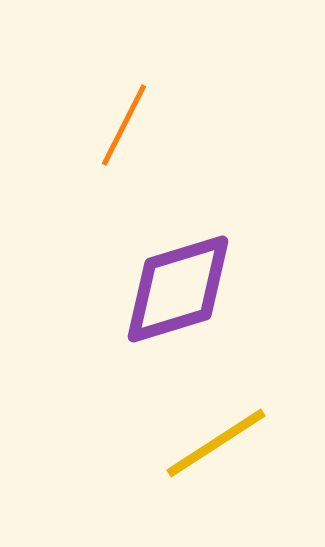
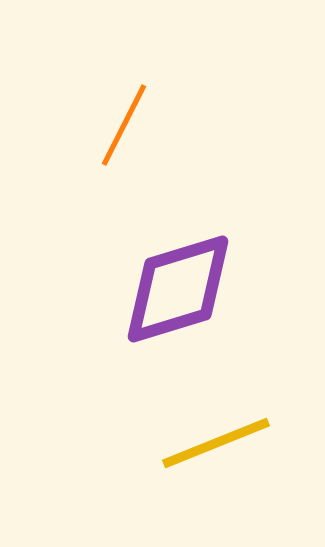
yellow line: rotated 11 degrees clockwise
